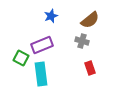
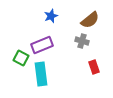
red rectangle: moved 4 px right, 1 px up
